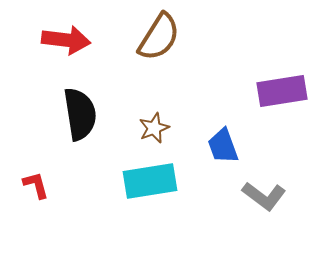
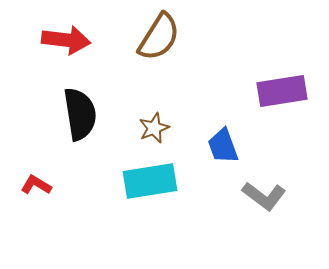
red L-shape: rotated 44 degrees counterclockwise
